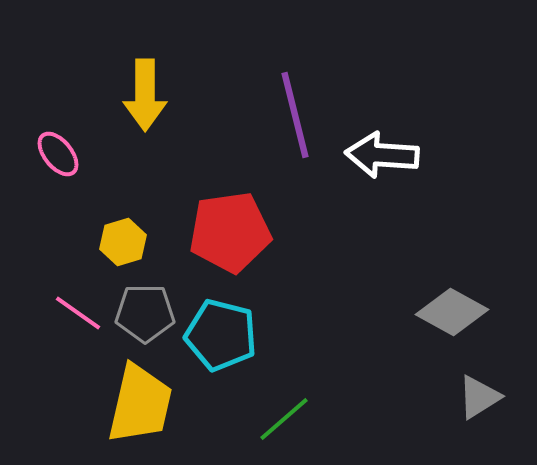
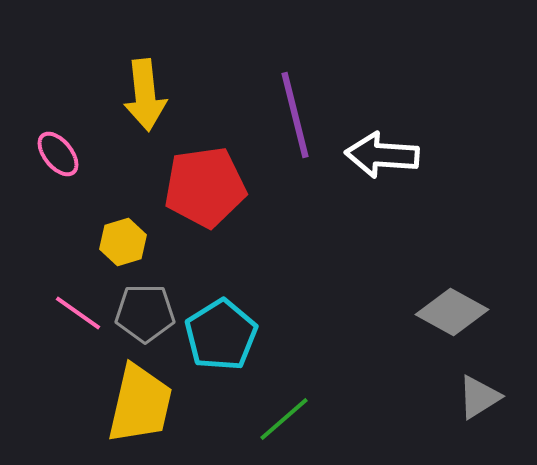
yellow arrow: rotated 6 degrees counterclockwise
red pentagon: moved 25 px left, 45 px up
cyan pentagon: rotated 26 degrees clockwise
